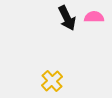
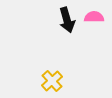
black arrow: moved 2 px down; rotated 10 degrees clockwise
